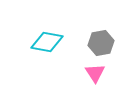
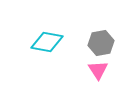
pink triangle: moved 3 px right, 3 px up
